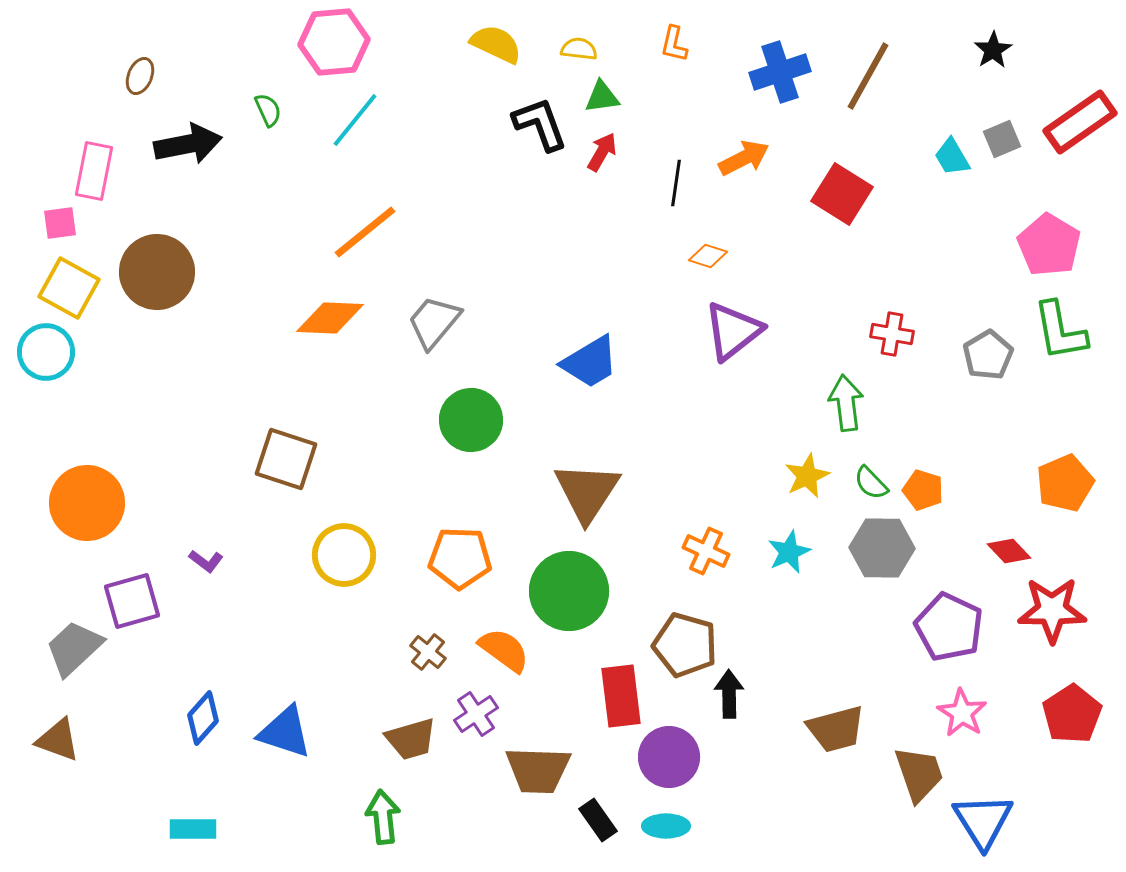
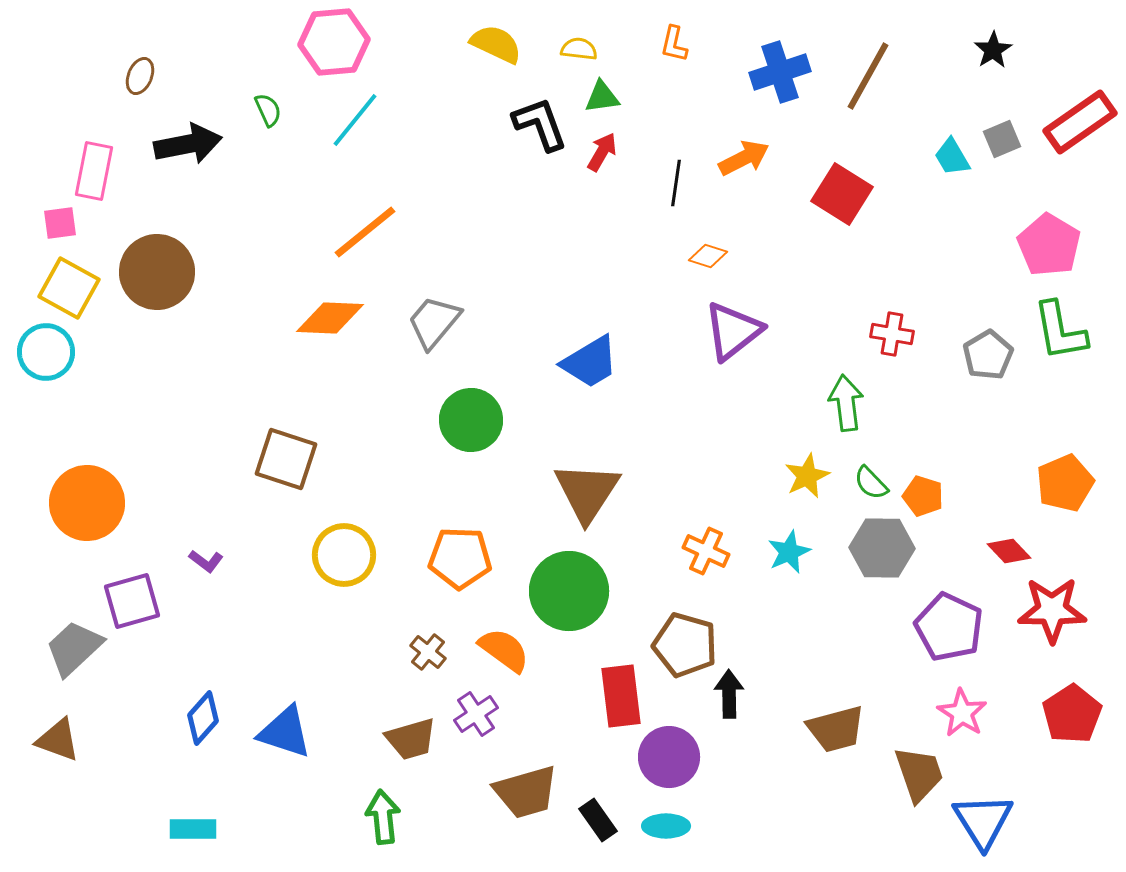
orange pentagon at (923, 490): moved 6 px down
brown trapezoid at (538, 770): moved 12 px left, 22 px down; rotated 18 degrees counterclockwise
